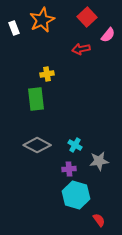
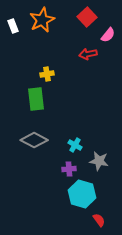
white rectangle: moved 1 px left, 2 px up
red arrow: moved 7 px right, 5 px down
gray diamond: moved 3 px left, 5 px up
gray star: rotated 18 degrees clockwise
cyan hexagon: moved 6 px right, 1 px up
